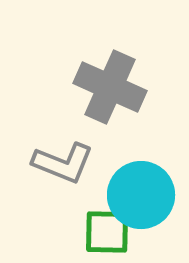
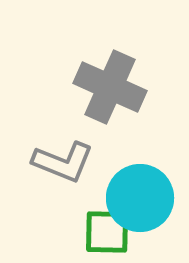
gray L-shape: moved 1 px up
cyan circle: moved 1 px left, 3 px down
